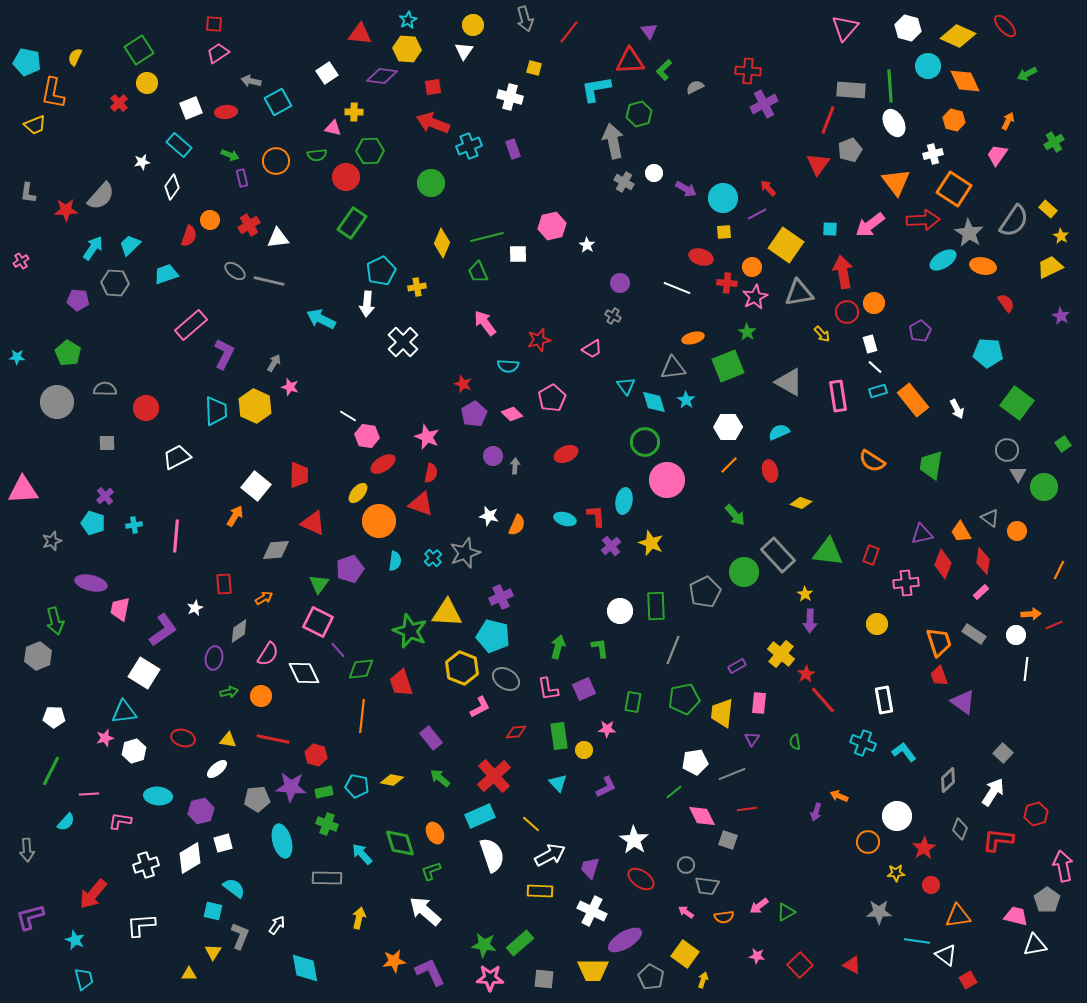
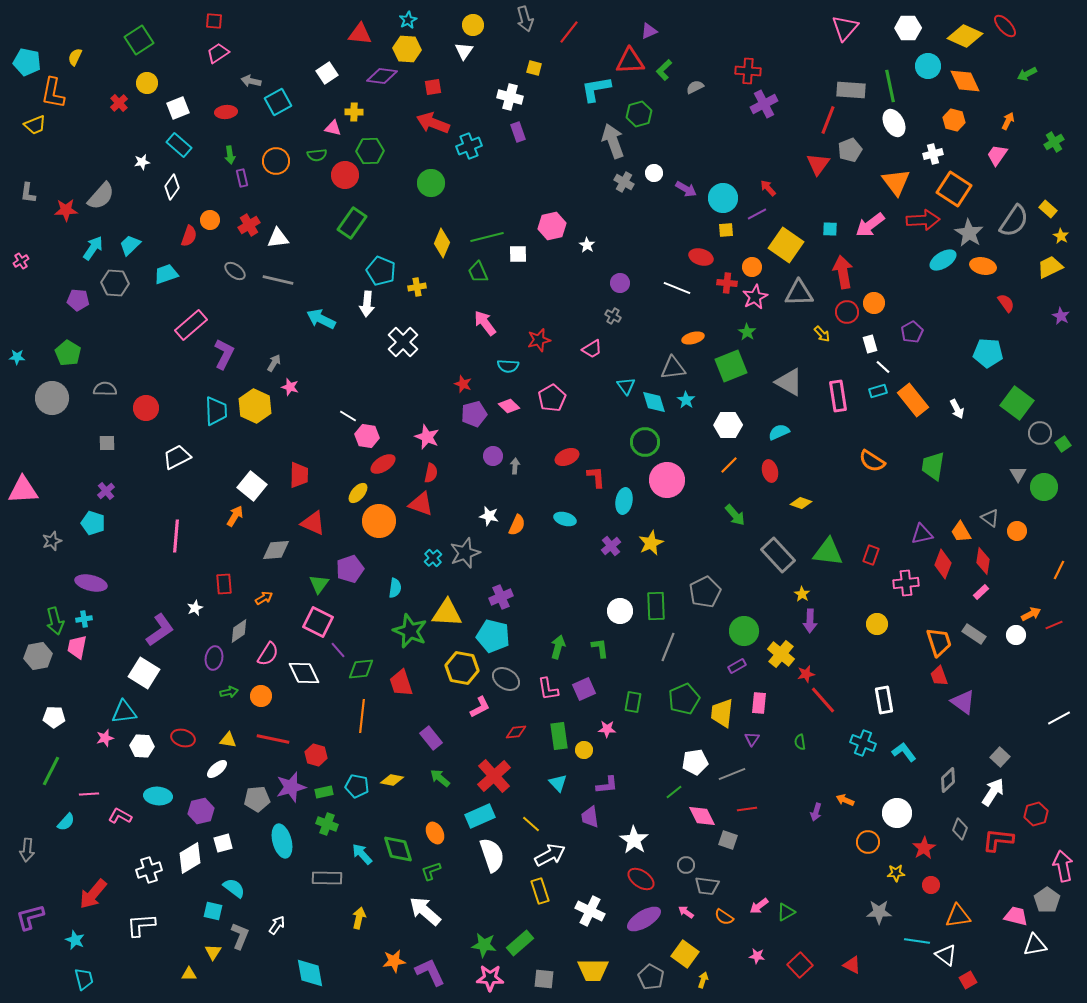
red square at (214, 24): moved 3 px up
white hexagon at (908, 28): rotated 15 degrees counterclockwise
purple triangle at (649, 31): rotated 42 degrees clockwise
yellow diamond at (958, 36): moved 7 px right
green square at (139, 50): moved 10 px up
green line at (890, 86): rotated 8 degrees counterclockwise
white square at (191, 108): moved 13 px left
gray arrow at (613, 141): rotated 8 degrees counterclockwise
purple rectangle at (513, 149): moved 5 px right, 17 px up
green arrow at (230, 155): rotated 60 degrees clockwise
red circle at (346, 177): moved 1 px left, 2 px up
yellow square at (724, 232): moved 2 px right, 2 px up
cyan pentagon at (381, 271): rotated 24 degrees counterclockwise
gray line at (269, 281): moved 9 px right, 1 px up
gray triangle at (799, 293): rotated 8 degrees clockwise
purple pentagon at (920, 331): moved 8 px left, 1 px down
green square at (728, 366): moved 3 px right
white line at (875, 367): moved 8 px right
gray circle at (57, 402): moved 5 px left, 4 px up
purple pentagon at (474, 414): rotated 15 degrees clockwise
pink diamond at (512, 414): moved 3 px left, 8 px up
white hexagon at (728, 427): moved 2 px up
gray circle at (1007, 450): moved 33 px right, 17 px up
red ellipse at (566, 454): moved 1 px right, 3 px down
green trapezoid at (931, 465): moved 2 px right, 1 px down
white square at (256, 486): moved 4 px left
purple cross at (105, 496): moved 1 px right, 5 px up
red L-shape at (596, 516): moved 39 px up
cyan cross at (134, 525): moved 50 px left, 94 px down
yellow star at (651, 543): rotated 25 degrees clockwise
cyan semicircle at (395, 561): moved 27 px down
green circle at (744, 572): moved 59 px down
yellow star at (805, 594): moved 3 px left
pink trapezoid at (120, 609): moved 43 px left, 38 px down
orange arrow at (1031, 614): rotated 24 degrees counterclockwise
purple L-shape at (163, 630): moved 3 px left
gray line at (673, 650): moved 5 px left, 3 px up
gray hexagon at (38, 656): rotated 12 degrees clockwise
yellow hexagon at (462, 668): rotated 12 degrees counterclockwise
white line at (1026, 669): moved 33 px right, 49 px down; rotated 55 degrees clockwise
red star at (806, 674): rotated 18 degrees clockwise
green pentagon at (684, 699): rotated 12 degrees counterclockwise
green semicircle at (795, 742): moved 5 px right
white hexagon at (134, 751): moved 8 px right, 5 px up; rotated 20 degrees clockwise
gray square at (1003, 753): moved 3 px left, 4 px down
purple star at (291, 787): rotated 20 degrees counterclockwise
purple L-shape at (606, 787): moved 1 px right, 2 px up; rotated 20 degrees clockwise
orange arrow at (839, 796): moved 6 px right, 4 px down
white circle at (897, 816): moved 3 px up
pink L-shape at (120, 821): moved 5 px up; rotated 20 degrees clockwise
green diamond at (400, 843): moved 2 px left, 6 px down
gray arrow at (27, 850): rotated 10 degrees clockwise
white cross at (146, 865): moved 3 px right, 5 px down
purple trapezoid at (590, 868): moved 51 px up; rotated 25 degrees counterclockwise
yellow rectangle at (540, 891): rotated 70 degrees clockwise
white cross at (592, 911): moved 2 px left
orange semicircle at (724, 917): rotated 42 degrees clockwise
purple ellipse at (625, 940): moved 19 px right, 21 px up
cyan diamond at (305, 968): moved 5 px right, 5 px down
